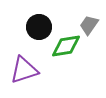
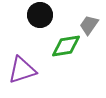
black circle: moved 1 px right, 12 px up
purple triangle: moved 2 px left
